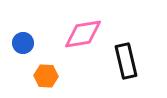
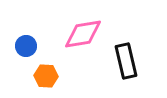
blue circle: moved 3 px right, 3 px down
